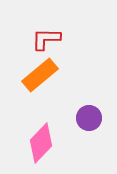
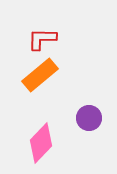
red L-shape: moved 4 px left
